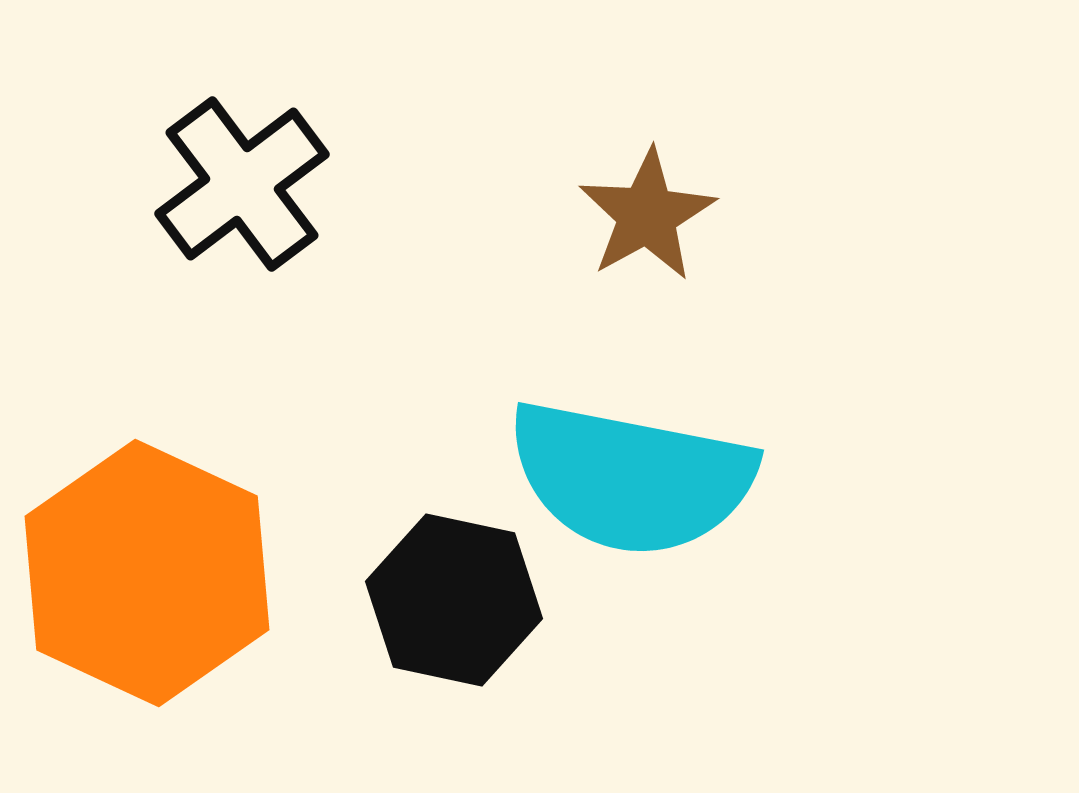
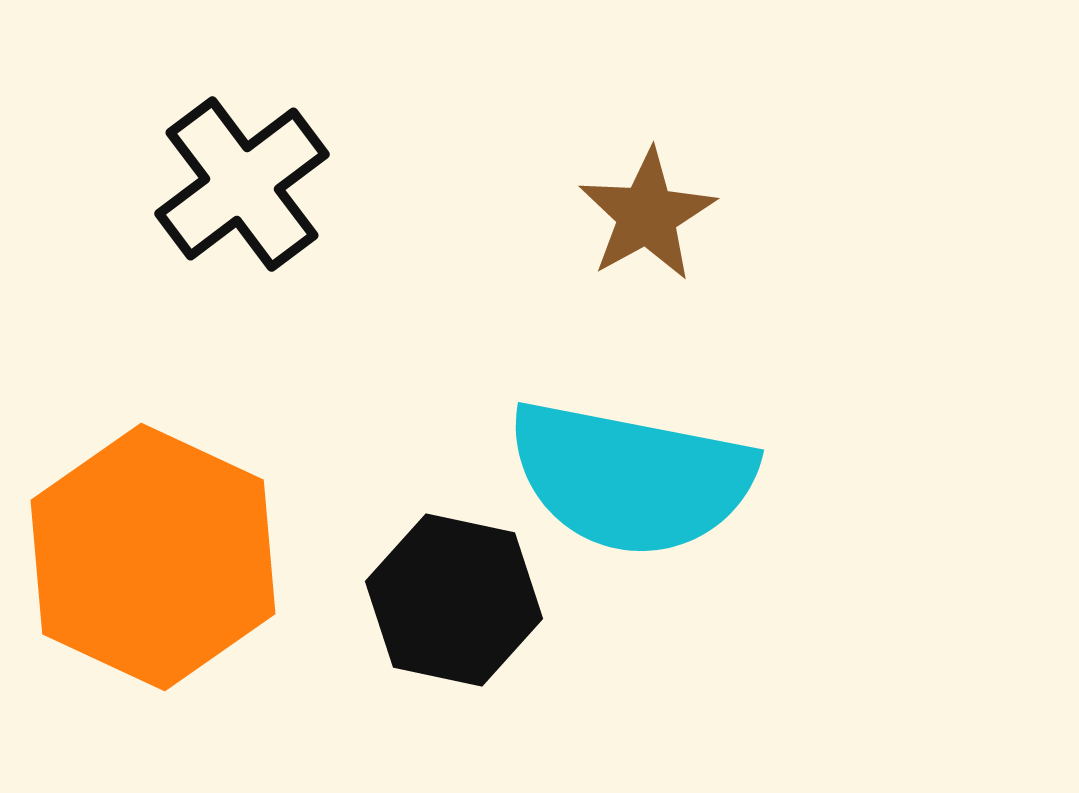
orange hexagon: moved 6 px right, 16 px up
